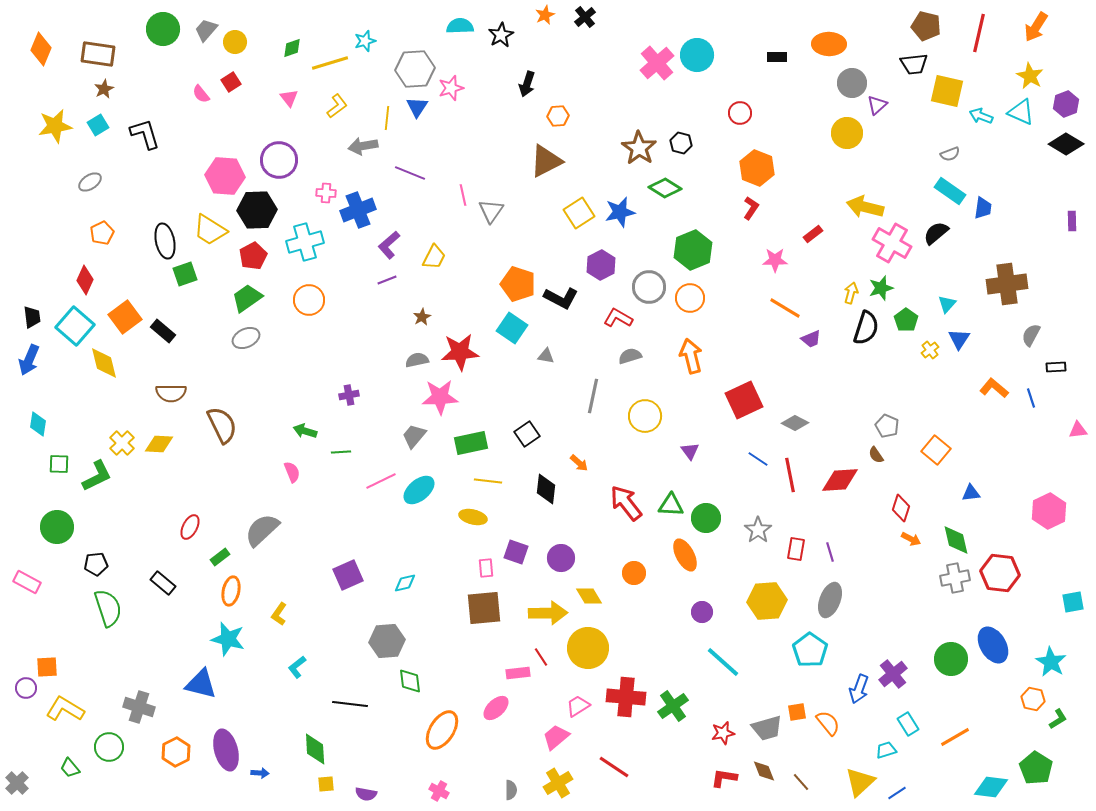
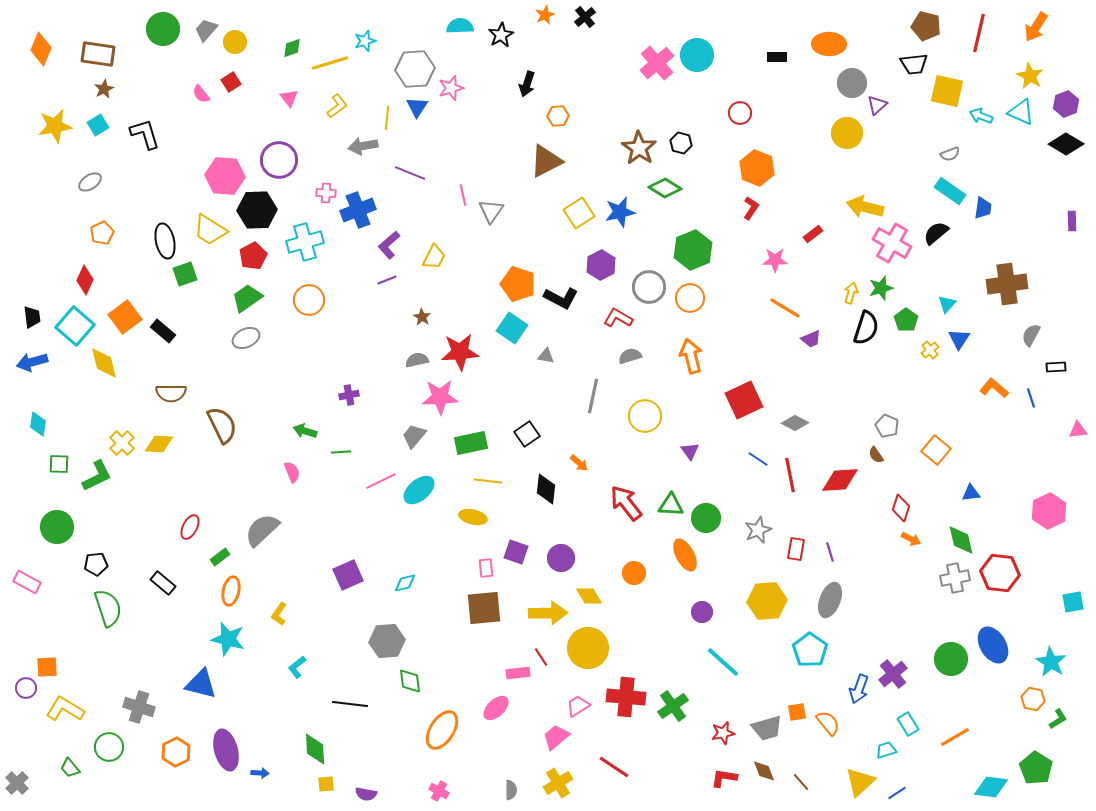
brown star at (422, 317): rotated 12 degrees counterclockwise
blue arrow at (29, 360): moved 3 px right, 2 px down; rotated 52 degrees clockwise
gray star at (758, 530): rotated 12 degrees clockwise
green diamond at (956, 540): moved 5 px right
